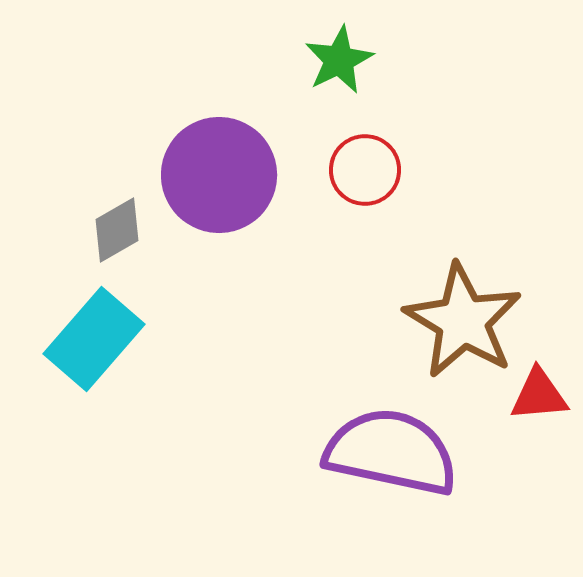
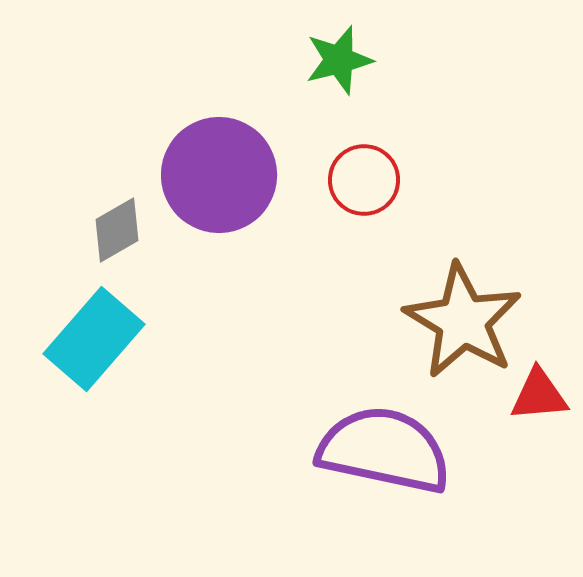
green star: rotated 12 degrees clockwise
red circle: moved 1 px left, 10 px down
purple semicircle: moved 7 px left, 2 px up
